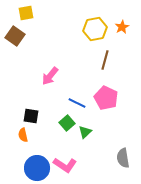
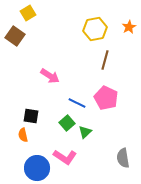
yellow square: moved 2 px right; rotated 21 degrees counterclockwise
orange star: moved 7 px right
pink arrow: rotated 96 degrees counterclockwise
pink L-shape: moved 8 px up
